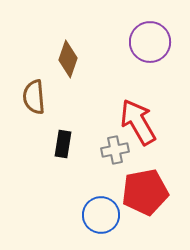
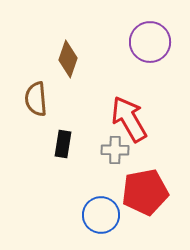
brown semicircle: moved 2 px right, 2 px down
red arrow: moved 9 px left, 3 px up
gray cross: rotated 12 degrees clockwise
